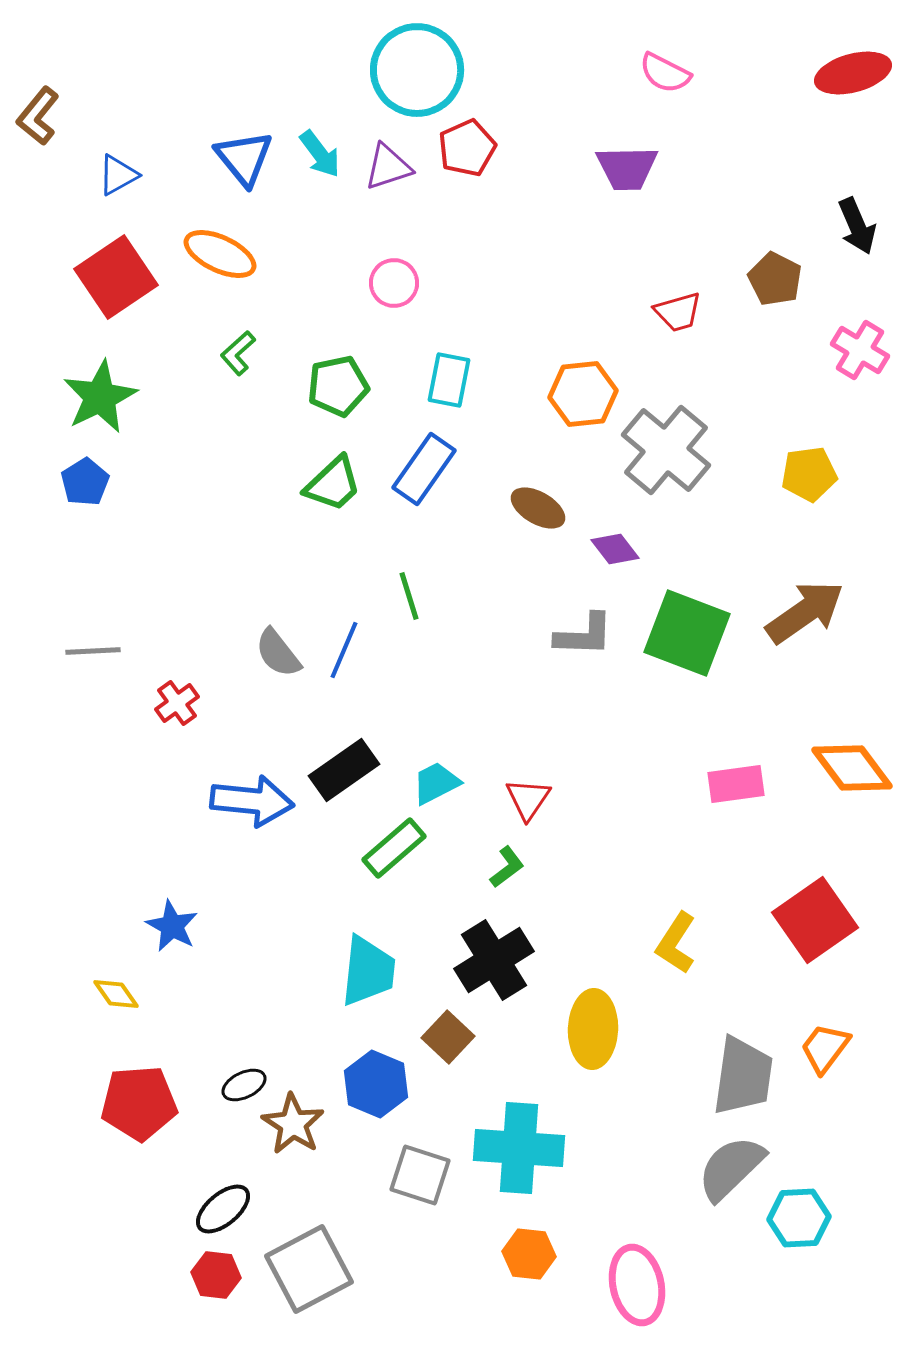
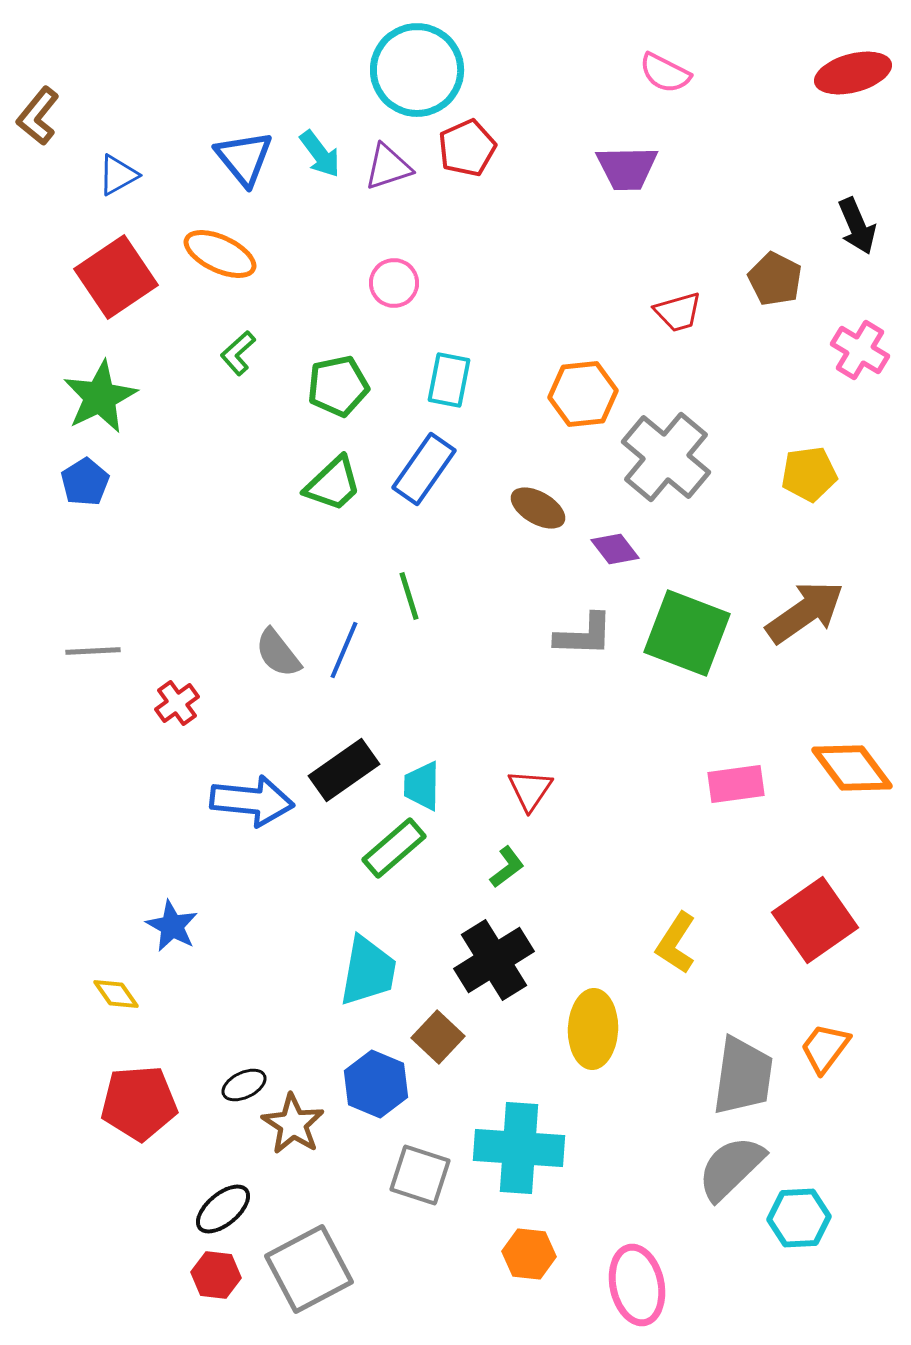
gray cross at (666, 450): moved 7 px down
cyan trapezoid at (436, 783): moved 14 px left, 3 px down; rotated 62 degrees counterclockwise
red triangle at (528, 799): moved 2 px right, 9 px up
cyan trapezoid at (368, 971): rotated 4 degrees clockwise
brown square at (448, 1037): moved 10 px left
